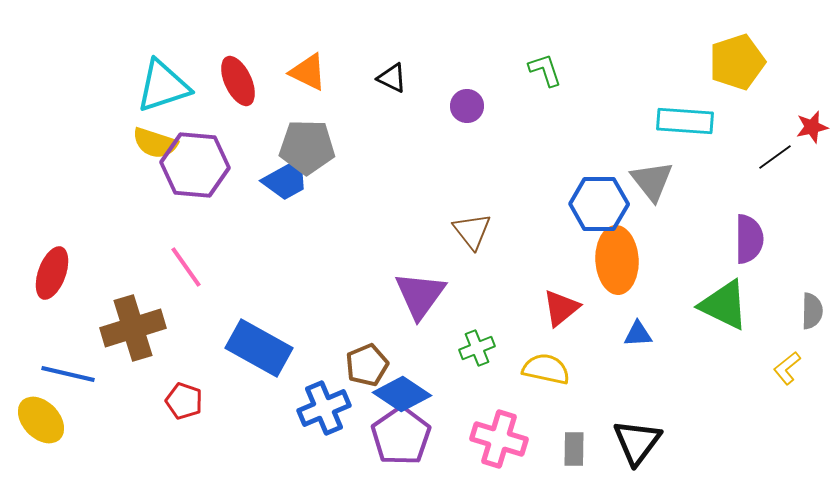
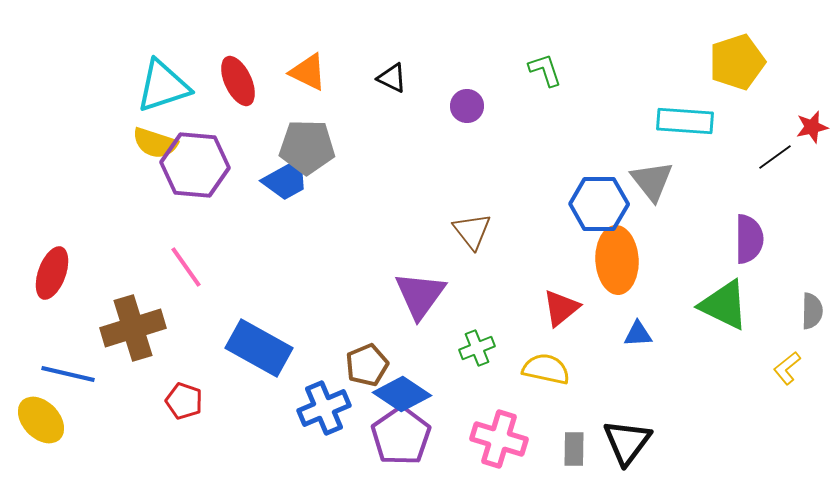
black triangle at (637, 442): moved 10 px left
